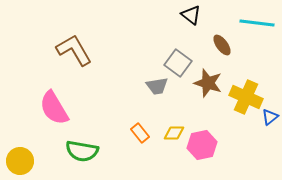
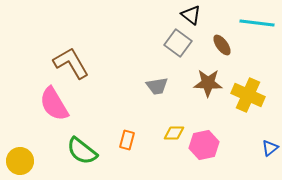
brown L-shape: moved 3 px left, 13 px down
gray square: moved 20 px up
brown star: rotated 16 degrees counterclockwise
yellow cross: moved 2 px right, 2 px up
pink semicircle: moved 4 px up
blue triangle: moved 31 px down
orange rectangle: moved 13 px left, 7 px down; rotated 54 degrees clockwise
pink hexagon: moved 2 px right
green semicircle: rotated 28 degrees clockwise
